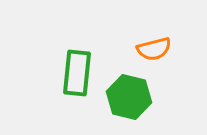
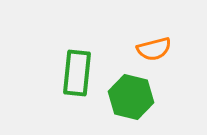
green hexagon: moved 2 px right
